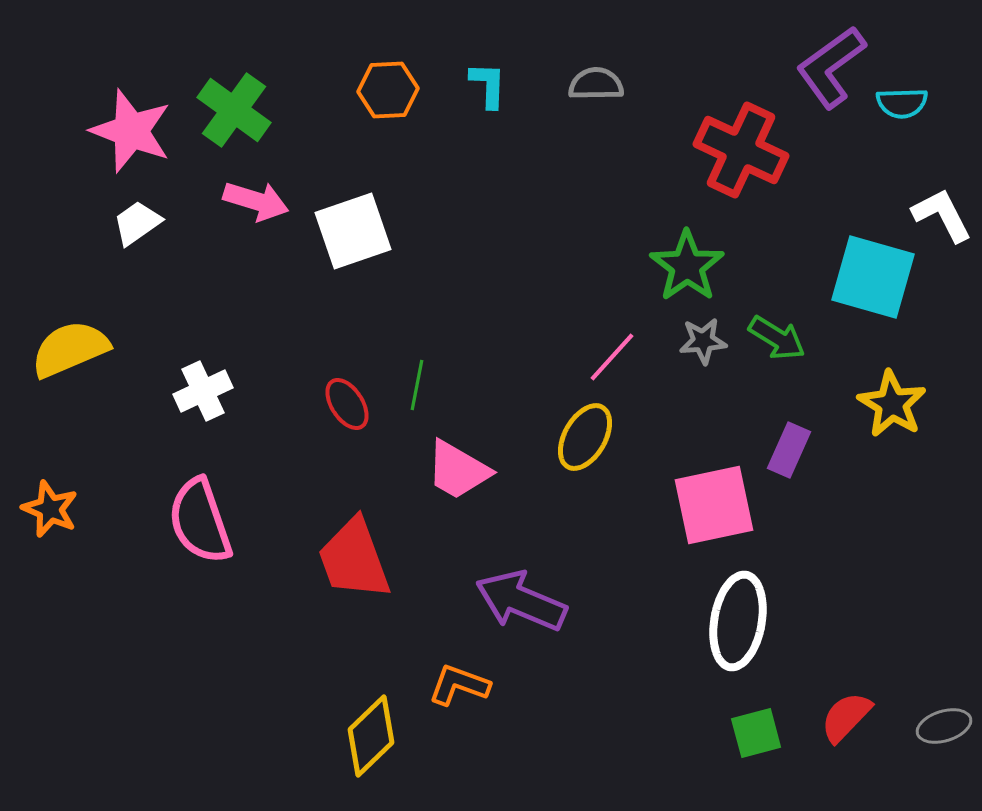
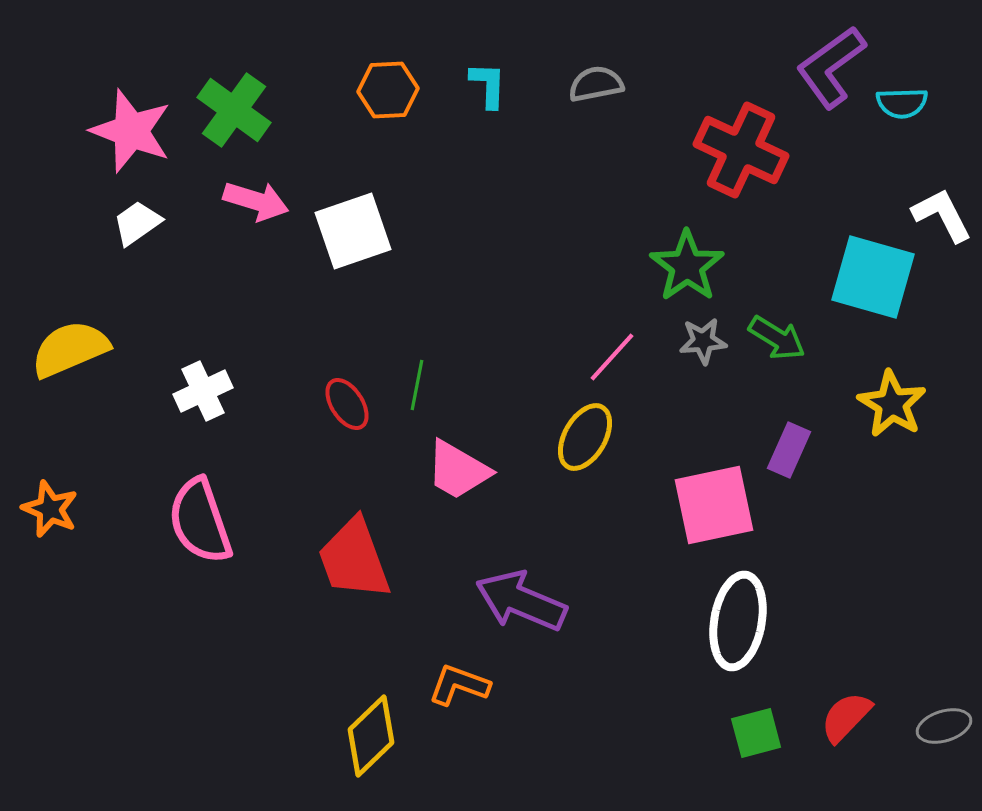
gray semicircle: rotated 10 degrees counterclockwise
